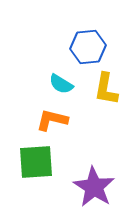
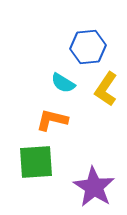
cyan semicircle: moved 2 px right, 1 px up
yellow L-shape: rotated 24 degrees clockwise
